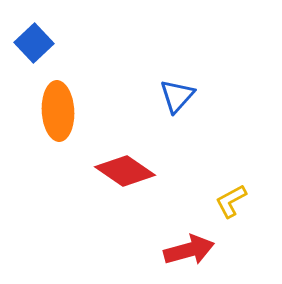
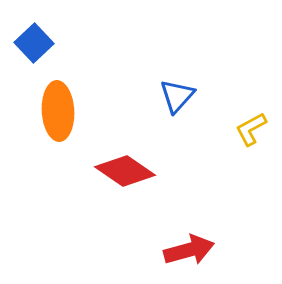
yellow L-shape: moved 20 px right, 72 px up
